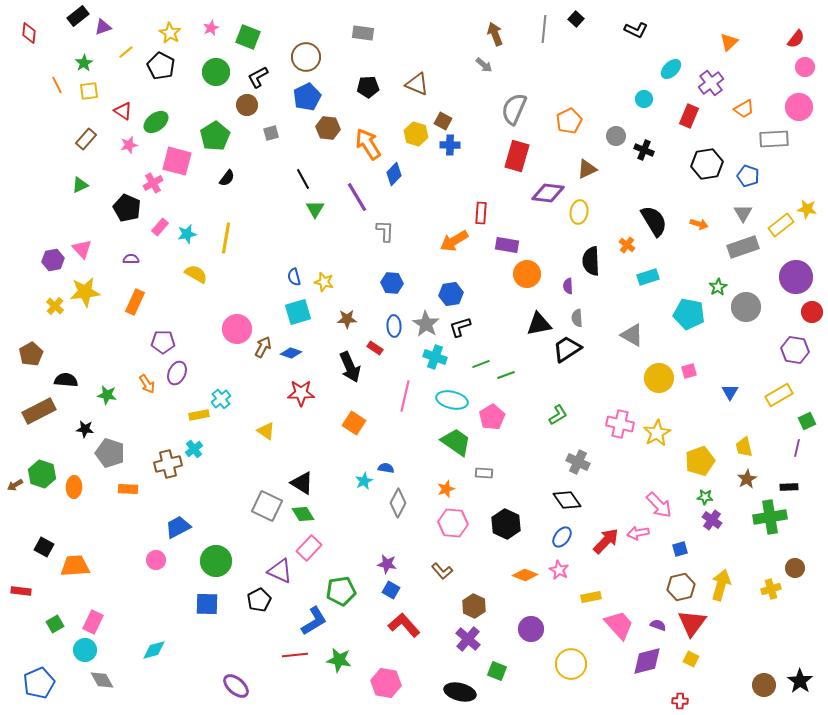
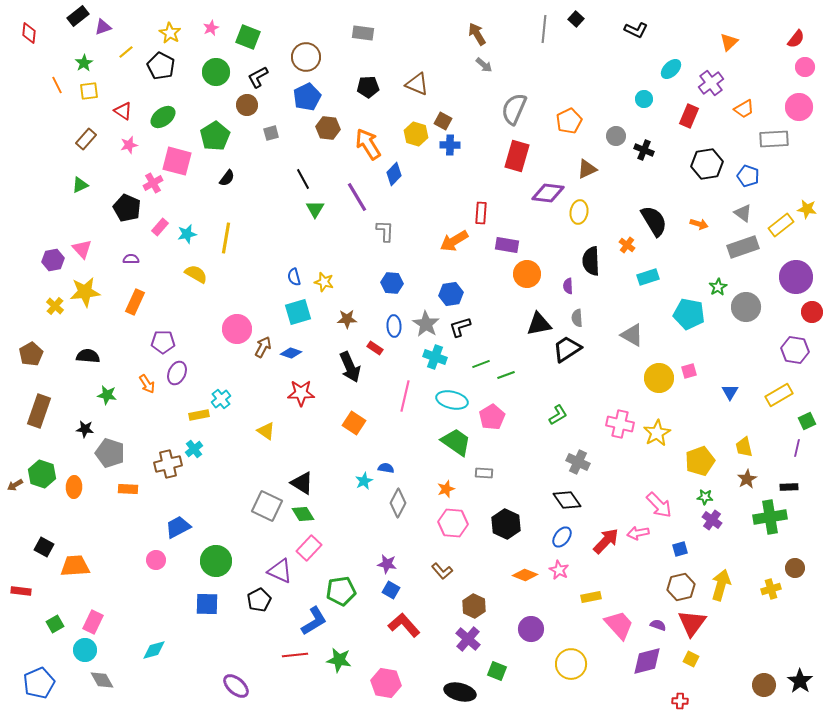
brown arrow at (495, 34): moved 18 px left; rotated 10 degrees counterclockwise
green ellipse at (156, 122): moved 7 px right, 5 px up
gray triangle at (743, 213): rotated 24 degrees counterclockwise
black semicircle at (66, 380): moved 22 px right, 24 px up
brown rectangle at (39, 411): rotated 44 degrees counterclockwise
